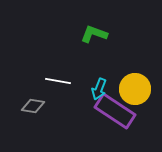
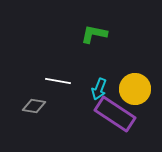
green L-shape: rotated 8 degrees counterclockwise
gray diamond: moved 1 px right
purple rectangle: moved 3 px down
